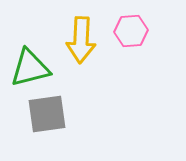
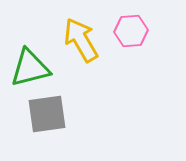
yellow arrow: rotated 147 degrees clockwise
